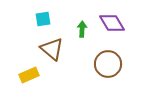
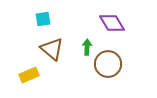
green arrow: moved 5 px right, 18 px down
